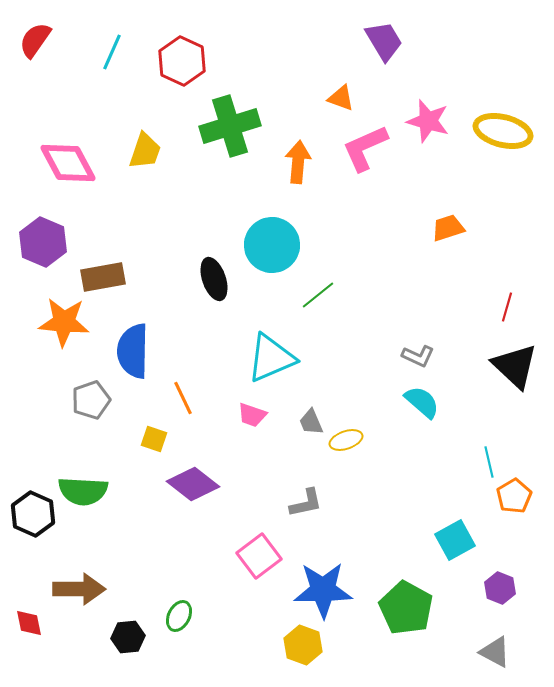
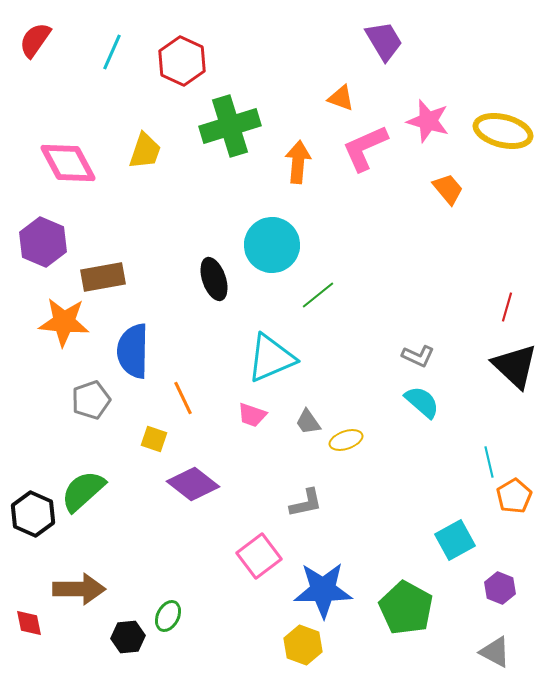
orange trapezoid at (448, 228): moved 39 px up; rotated 68 degrees clockwise
gray trapezoid at (311, 422): moved 3 px left; rotated 12 degrees counterclockwise
green semicircle at (83, 491): rotated 135 degrees clockwise
green ellipse at (179, 616): moved 11 px left
